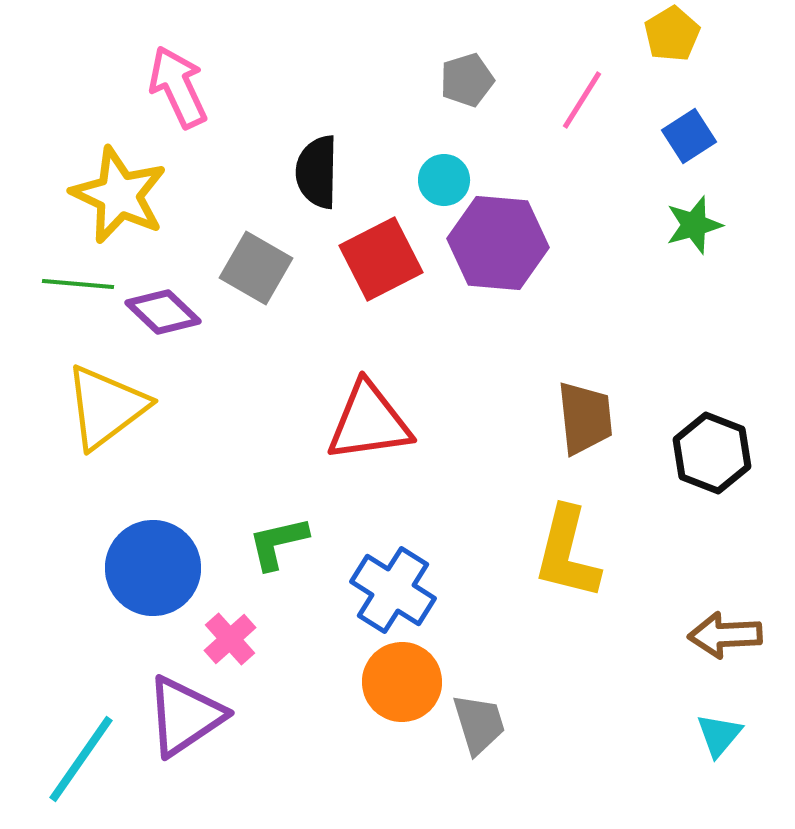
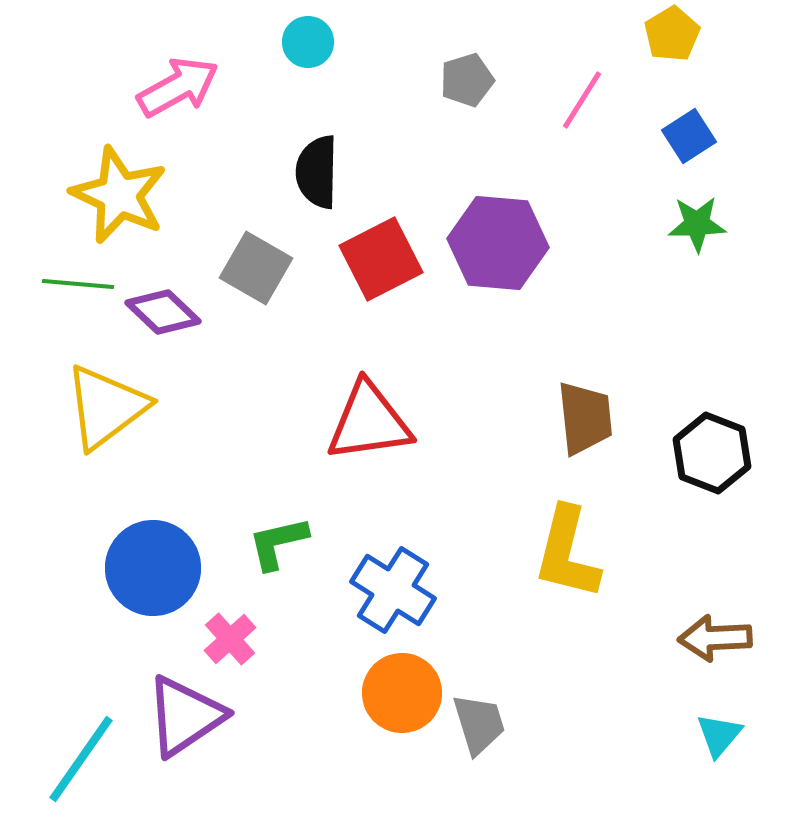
pink arrow: rotated 86 degrees clockwise
cyan circle: moved 136 px left, 138 px up
green star: moved 3 px right, 1 px up; rotated 14 degrees clockwise
brown arrow: moved 10 px left, 3 px down
orange circle: moved 11 px down
